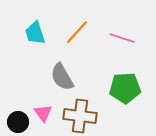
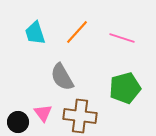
green pentagon: rotated 12 degrees counterclockwise
